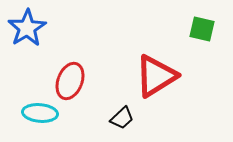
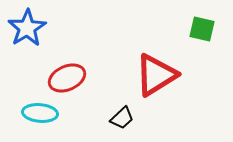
red triangle: moved 1 px up
red ellipse: moved 3 px left, 3 px up; rotated 45 degrees clockwise
